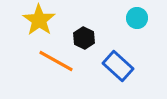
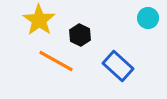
cyan circle: moved 11 px right
black hexagon: moved 4 px left, 3 px up
